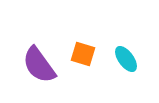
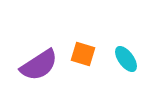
purple semicircle: rotated 87 degrees counterclockwise
